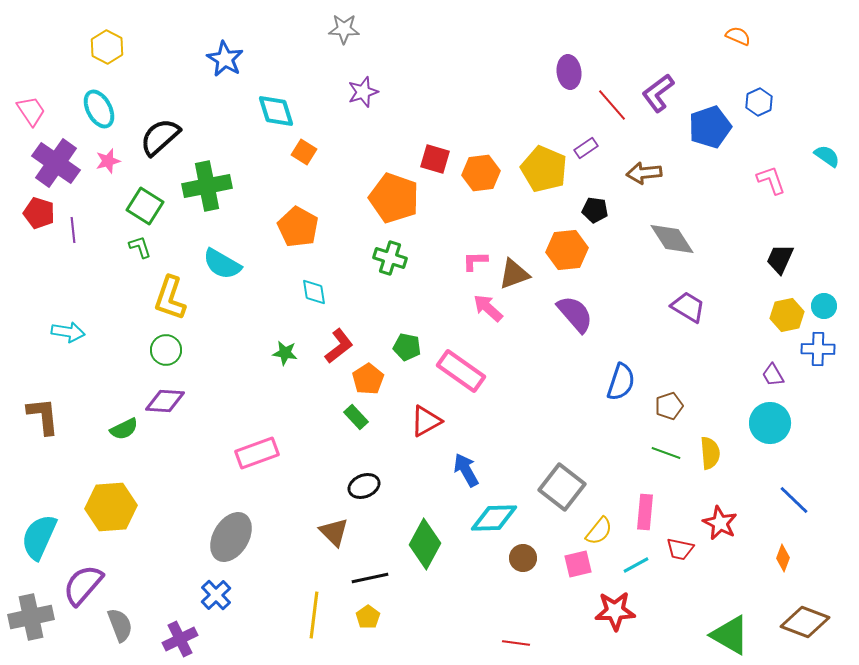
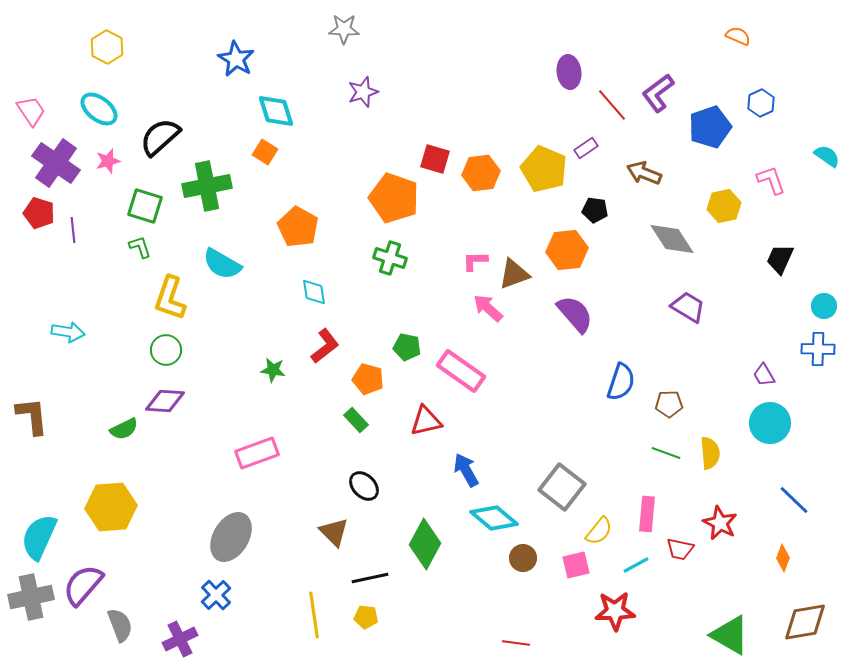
blue star at (225, 59): moved 11 px right
blue hexagon at (759, 102): moved 2 px right, 1 px down
cyan ellipse at (99, 109): rotated 24 degrees counterclockwise
orange square at (304, 152): moved 39 px left
brown arrow at (644, 173): rotated 28 degrees clockwise
green square at (145, 206): rotated 15 degrees counterclockwise
yellow hexagon at (787, 315): moved 63 px left, 109 px up
red L-shape at (339, 346): moved 14 px left
green star at (285, 353): moved 12 px left, 17 px down
purple trapezoid at (773, 375): moved 9 px left
orange pentagon at (368, 379): rotated 24 degrees counterclockwise
brown pentagon at (669, 406): moved 2 px up; rotated 16 degrees clockwise
brown L-shape at (43, 416): moved 11 px left
green rectangle at (356, 417): moved 3 px down
red triangle at (426, 421): rotated 16 degrees clockwise
black ellipse at (364, 486): rotated 68 degrees clockwise
pink rectangle at (645, 512): moved 2 px right, 2 px down
cyan diamond at (494, 518): rotated 42 degrees clockwise
pink square at (578, 564): moved 2 px left, 1 px down
yellow line at (314, 615): rotated 15 degrees counterclockwise
gray cross at (31, 617): moved 20 px up
yellow pentagon at (368, 617): moved 2 px left; rotated 30 degrees counterclockwise
brown diamond at (805, 622): rotated 30 degrees counterclockwise
